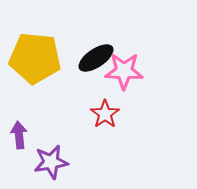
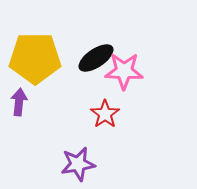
yellow pentagon: rotated 6 degrees counterclockwise
purple arrow: moved 33 px up; rotated 12 degrees clockwise
purple star: moved 27 px right, 2 px down
